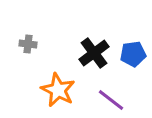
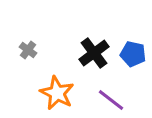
gray cross: moved 6 px down; rotated 30 degrees clockwise
blue pentagon: rotated 20 degrees clockwise
orange star: moved 1 px left, 3 px down
